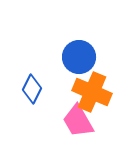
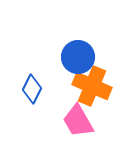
blue circle: moved 1 px left
orange cross: moved 6 px up
